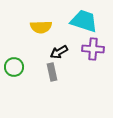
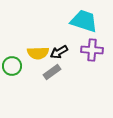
yellow semicircle: moved 3 px left, 26 px down
purple cross: moved 1 px left, 1 px down
green circle: moved 2 px left, 1 px up
gray rectangle: rotated 66 degrees clockwise
